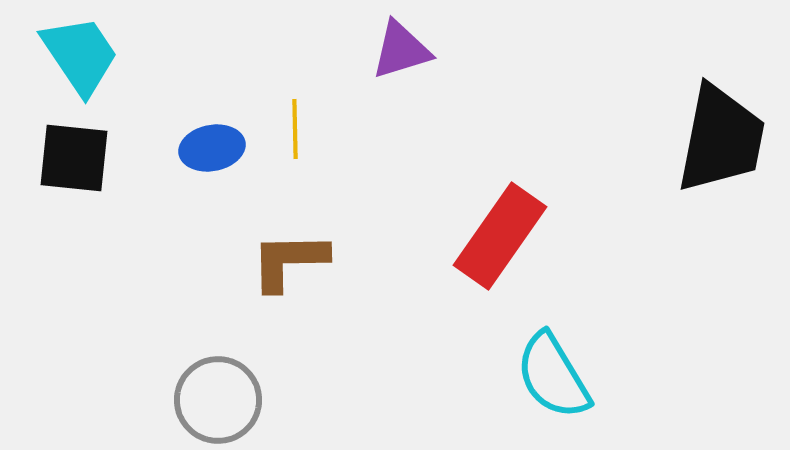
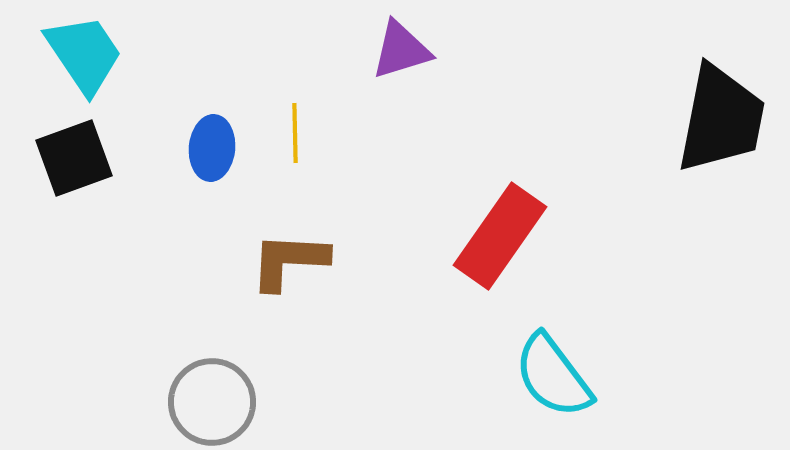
cyan trapezoid: moved 4 px right, 1 px up
yellow line: moved 4 px down
black trapezoid: moved 20 px up
blue ellipse: rotated 74 degrees counterclockwise
black square: rotated 26 degrees counterclockwise
brown L-shape: rotated 4 degrees clockwise
cyan semicircle: rotated 6 degrees counterclockwise
gray circle: moved 6 px left, 2 px down
